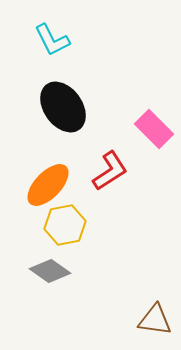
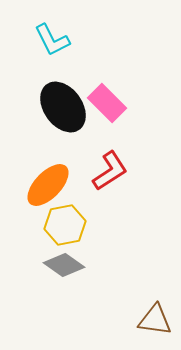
pink rectangle: moved 47 px left, 26 px up
gray diamond: moved 14 px right, 6 px up
